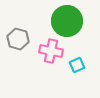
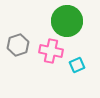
gray hexagon: moved 6 px down; rotated 25 degrees clockwise
